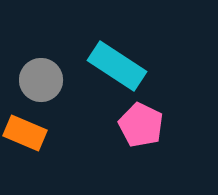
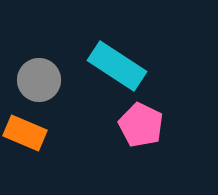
gray circle: moved 2 px left
